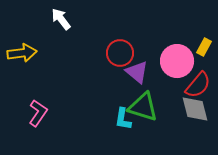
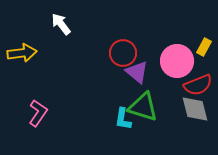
white arrow: moved 5 px down
red circle: moved 3 px right
red semicircle: rotated 28 degrees clockwise
